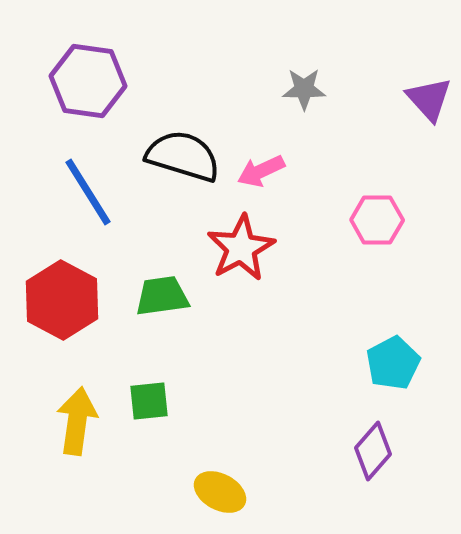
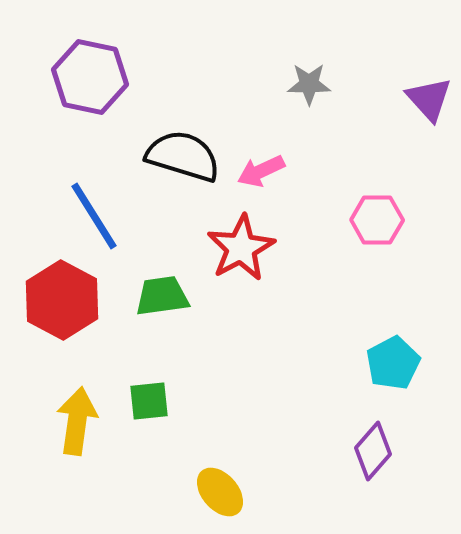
purple hexagon: moved 2 px right, 4 px up; rotated 4 degrees clockwise
gray star: moved 5 px right, 5 px up
blue line: moved 6 px right, 24 px down
yellow ellipse: rotated 21 degrees clockwise
